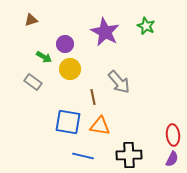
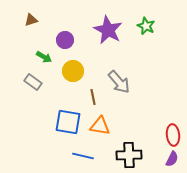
purple star: moved 3 px right, 2 px up
purple circle: moved 4 px up
yellow circle: moved 3 px right, 2 px down
